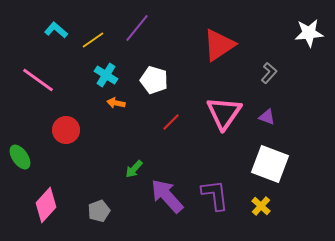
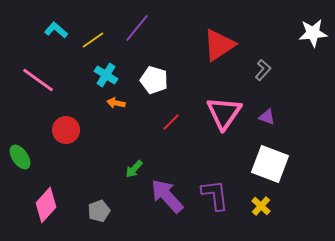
white star: moved 4 px right
gray L-shape: moved 6 px left, 3 px up
